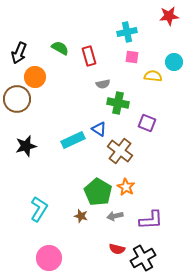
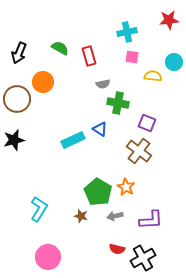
red star: moved 4 px down
orange circle: moved 8 px right, 5 px down
blue triangle: moved 1 px right
black star: moved 12 px left, 6 px up
brown cross: moved 19 px right
pink circle: moved 1 px left, 1 px up
